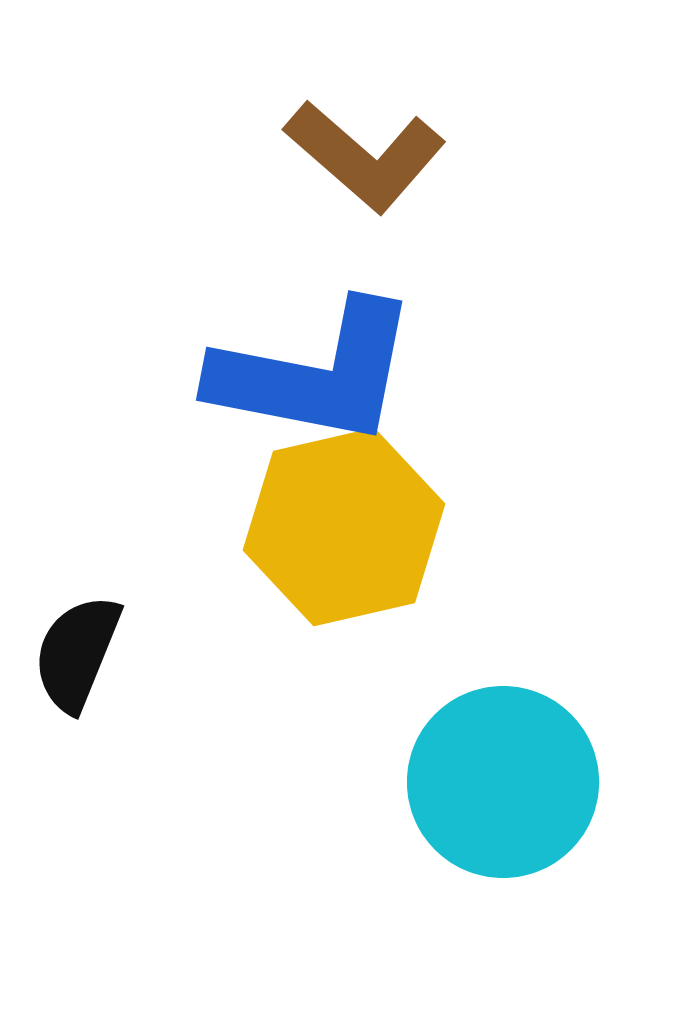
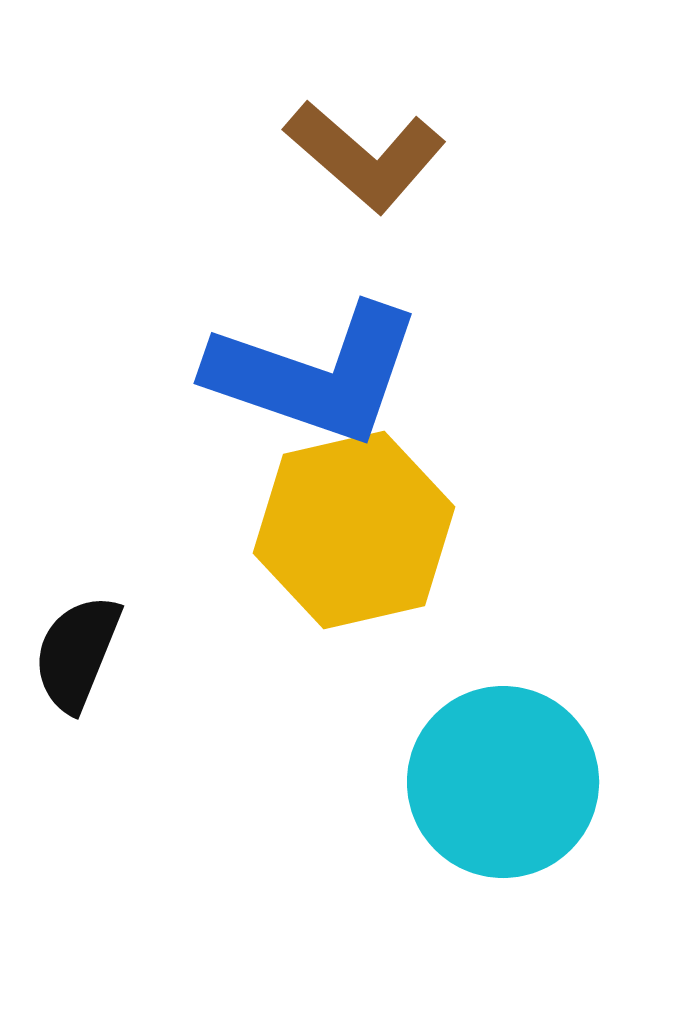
blue L-shape: rotated 8 degrees clockwise
yellow hexagon: moved 10 px right, 3 px down
